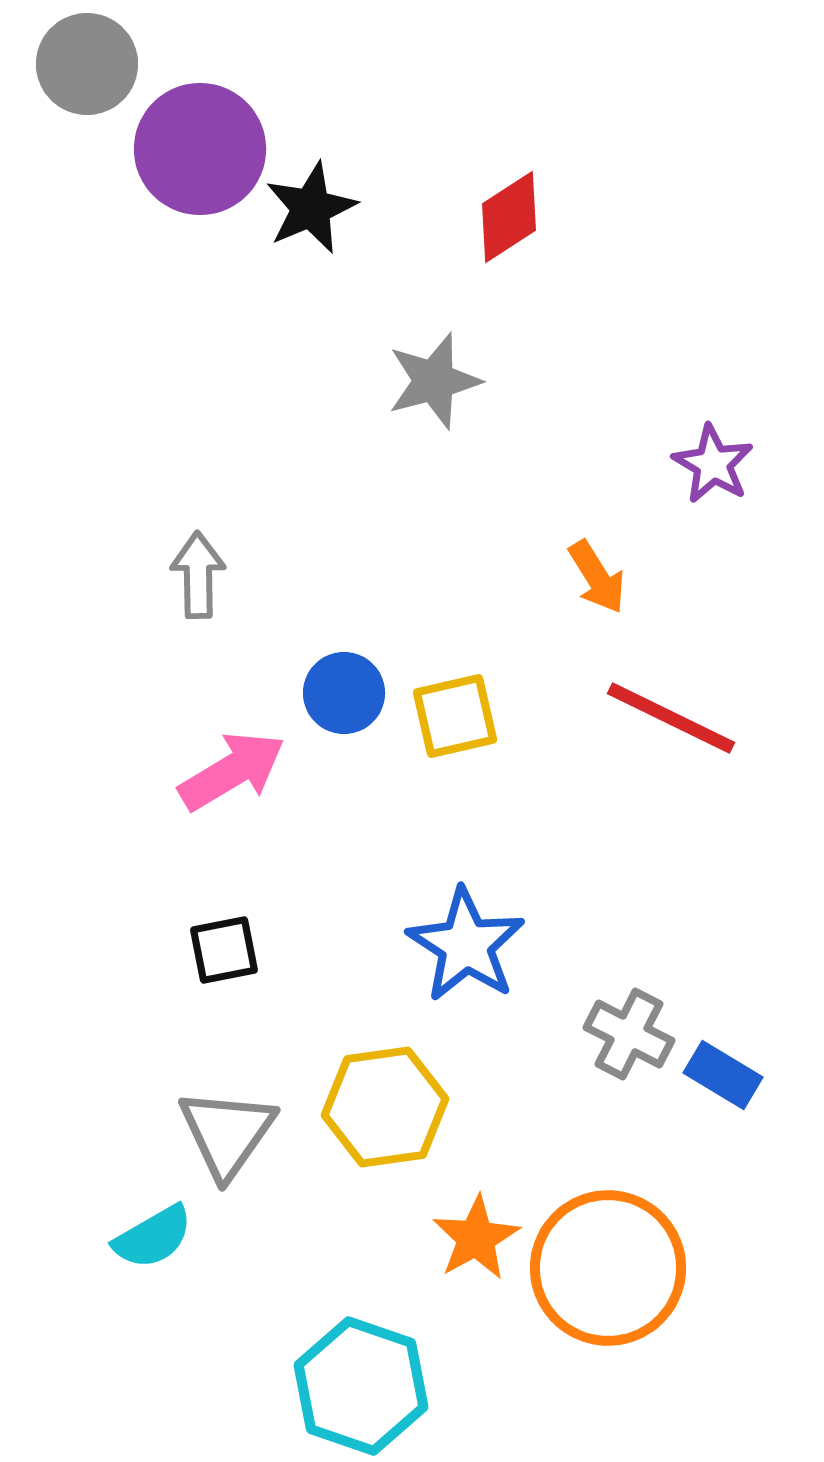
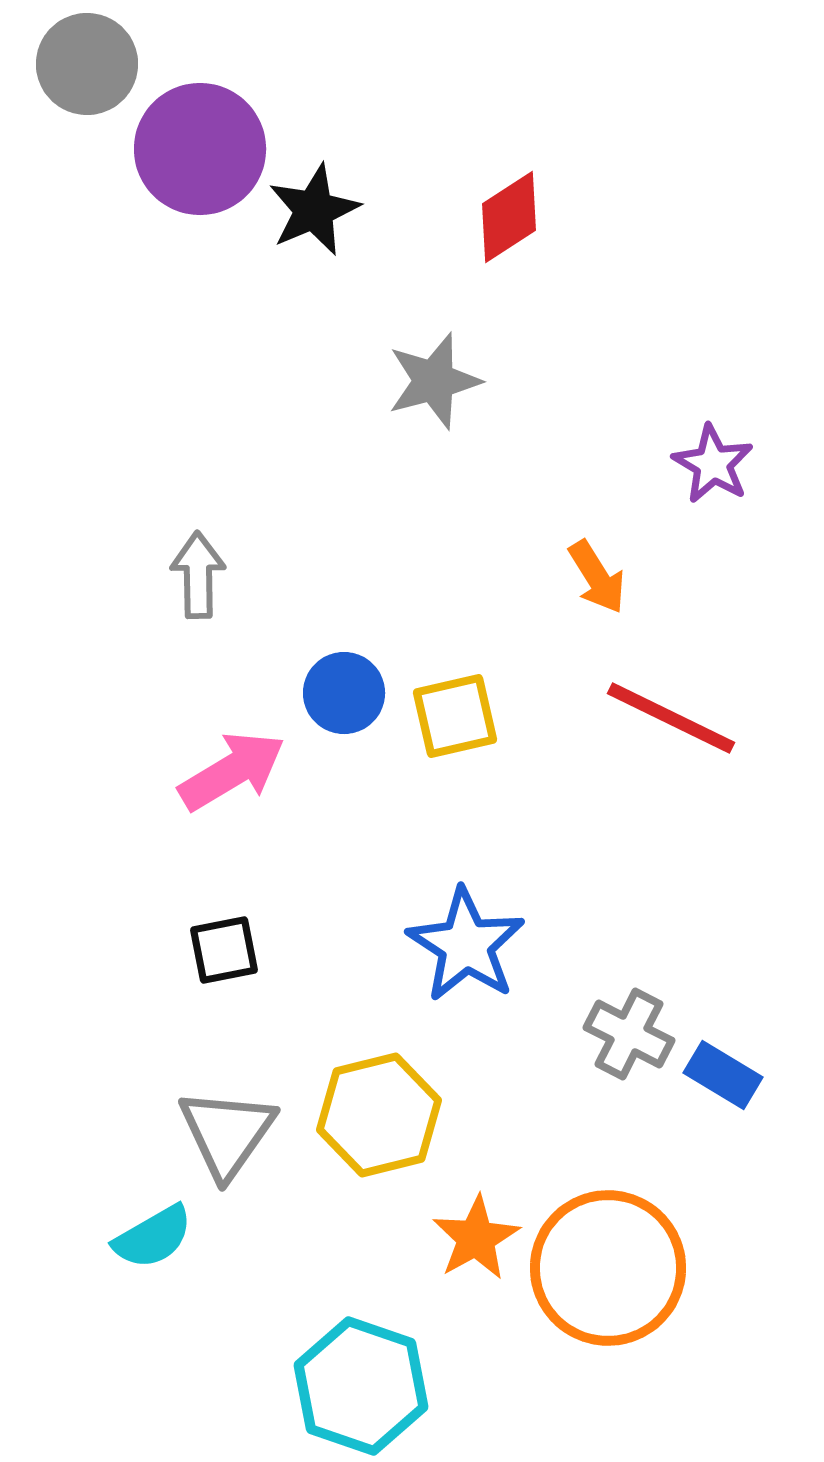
black star: moved 3 px right, 2 px down
yellow hexagon: moved 6 px left, 8 px down; rotated 6 degrees counterclockwise
